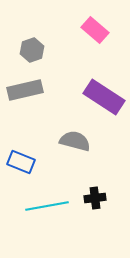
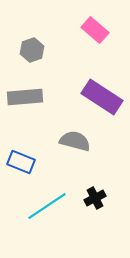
gray rectangle: moved 7 px down; rotated 8 degrees clockwise
purple rectangle: moved 2 px left
black cross: rotated 20 degrees counterclockwise
cyan line: rotated 24 degrees counterclockwise
